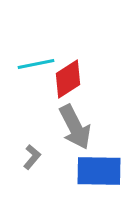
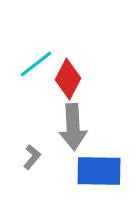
cyan line: rotated 27 degrees counterclockwise
red diamond: rotated 30 degrees counterclockwise
gray arrow: moved 2 px left; rotated 24 degrees clockwise
